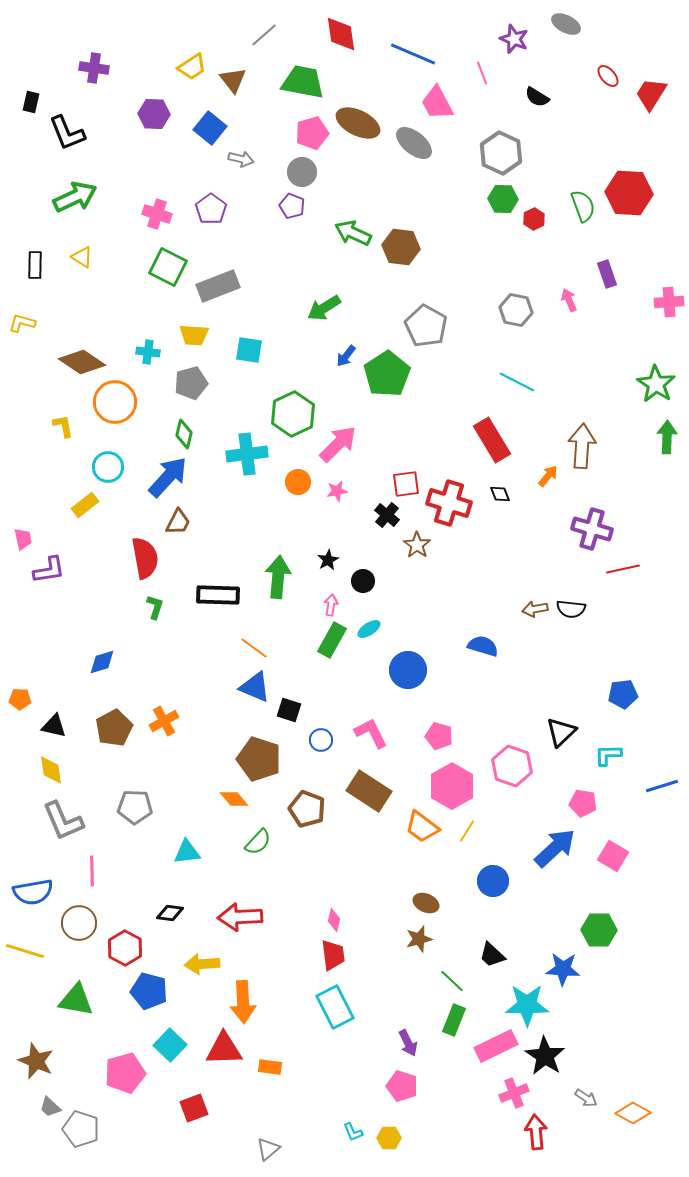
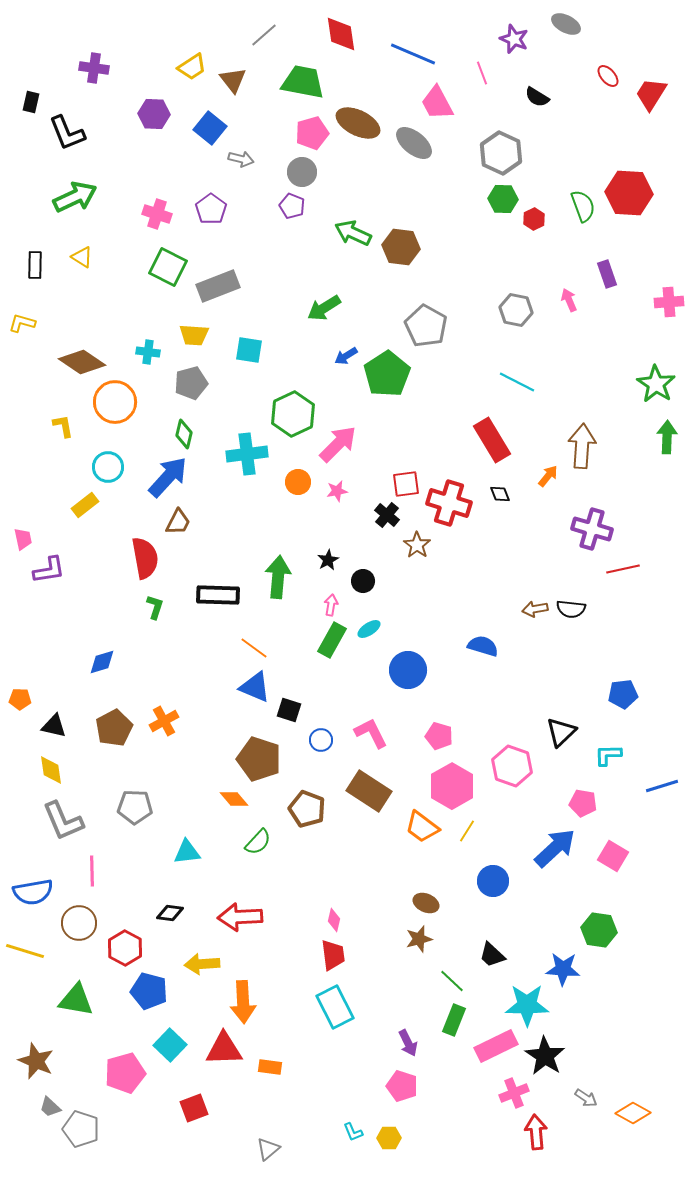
blue arrow at (346, 356): rotated 20 degrees clockwise
green hexagon at (599, 930): rotated 8 degrees clockwise
